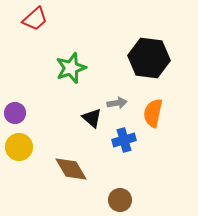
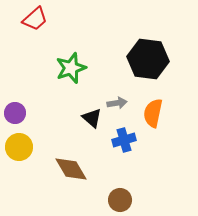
black hexagon: moved 1 px left, 1 px down
